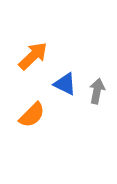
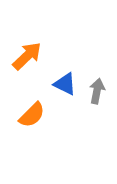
orange arrow: moved 6 px left
